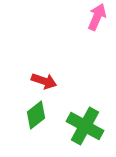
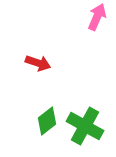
red arrow: moved 6 px left, 18 px up
green diamond: moved 11 px right, 6 px down
